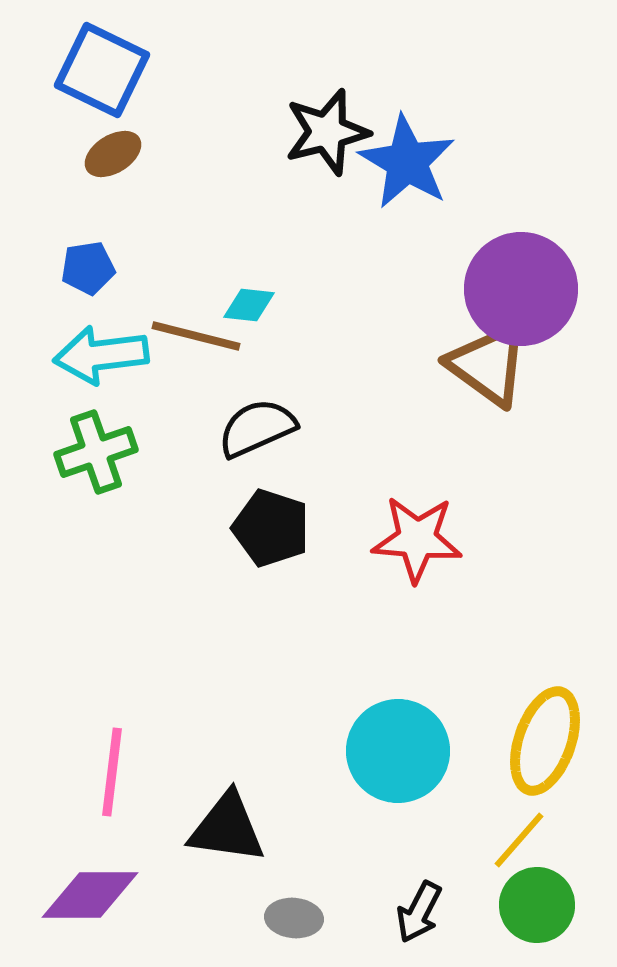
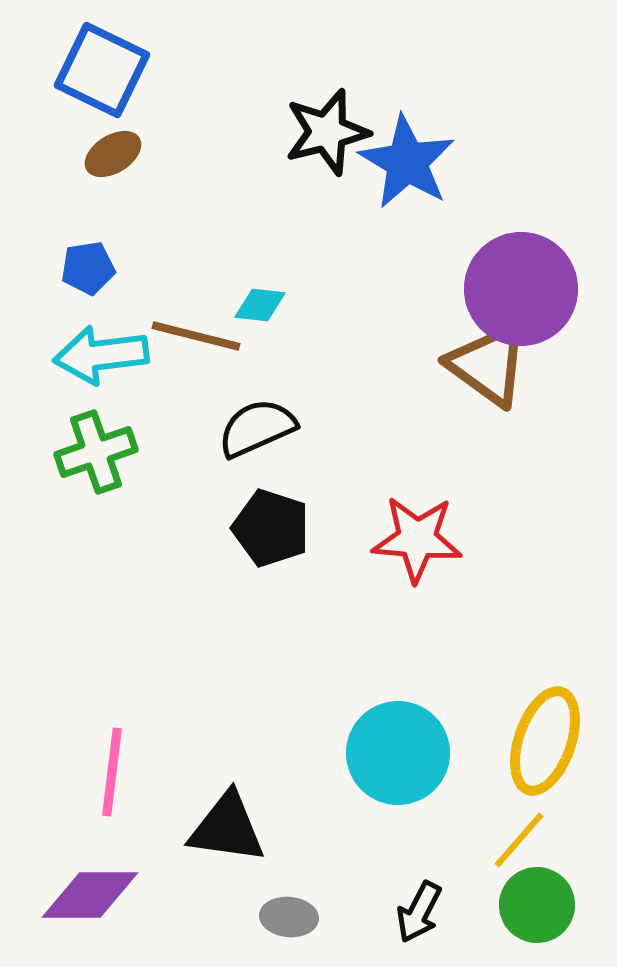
cyan diamond: moved 11 px right
cyan circle: moved 2 px down
gray ellipse: moved 5 px left, 1 px up
